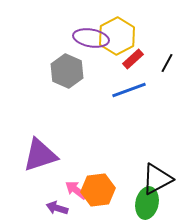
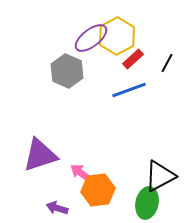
purple ellipse: rotated 48 degrees counterclockwise
black triangle: moved 3 px right, 3 px up
pink arrow: moved 5 px right, 17 px up
